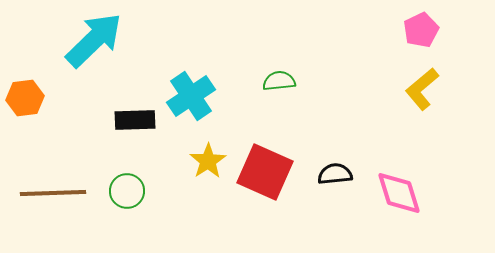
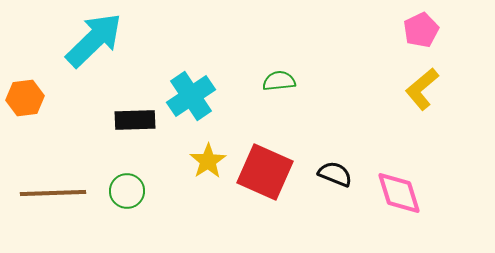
black semicircle: rotated 28 degrees clockwise
